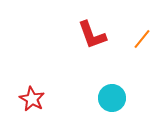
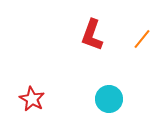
red L-shape: rotated 40 degrees clockwise
cyan circle: moved 3 px left, 1 px down
